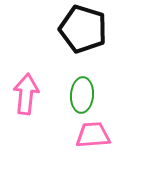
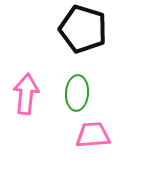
green ellipse: moved 5 px left, 2 px up
